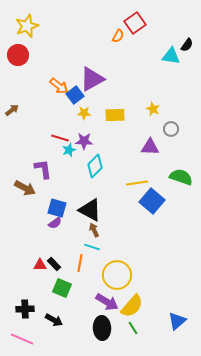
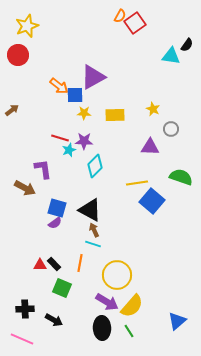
orange semicircle at (118, 36): moved 2 px right, 20 px up
purple triangle at (92, 79): moved 1 px right, 2 px up
blue square at (75, 95): rotated 36 degrees clockwise
cyan line at (92, 247): moved 1 px right, 3 px up
green line at (133, 328): moved 4 px left, 3 px down
